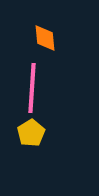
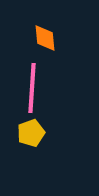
yellow pentagon: rotated 12 degrees clockwise
